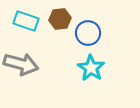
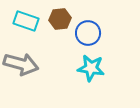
cyan star: rotated 24 degrees counterclockwise
